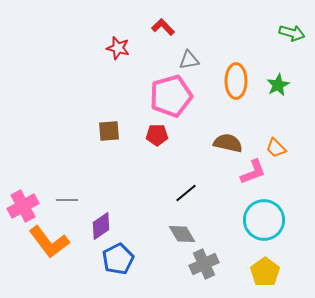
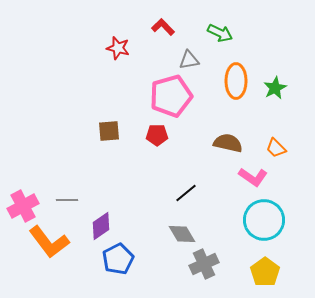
green arrow: moved 72 px left; rotated 10 degrees clockwise
green star: moved 3 px left, 3 px down
pink L-shape: moved 5 px down; rotated 56 degrees clockwise
